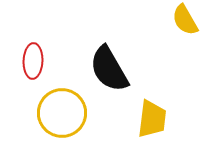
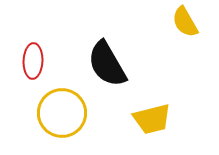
yellow semicircle: moved 2 px down
black semicircle: moved 2 px left, 5 px up
yellow trapezoid: rotated 69 degrees clockwise
